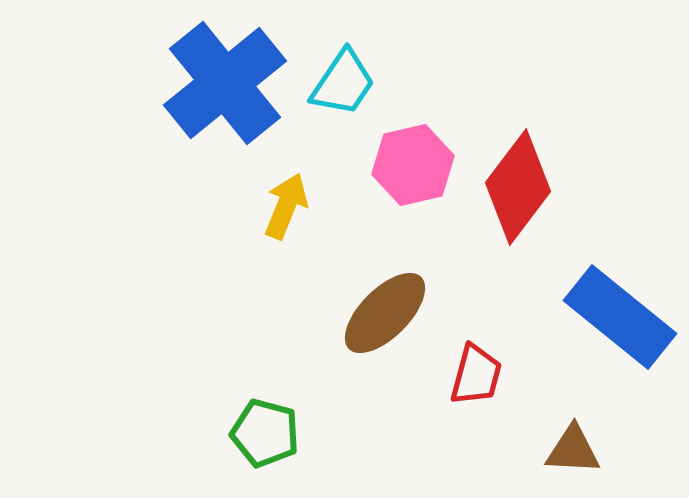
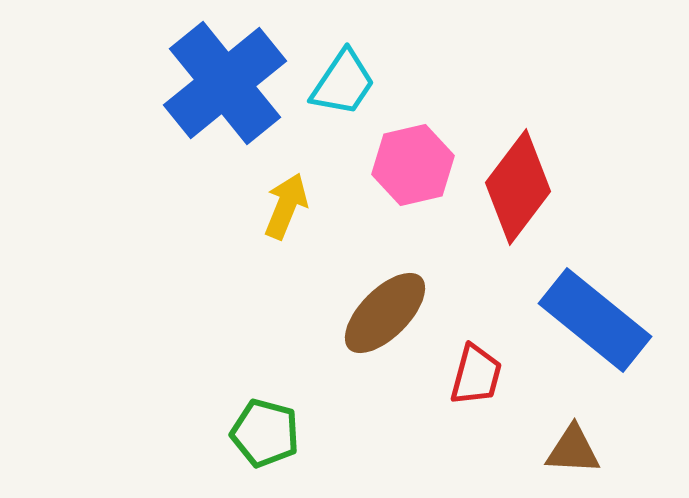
blue rectangle: moved 25 px left, 3 px down
